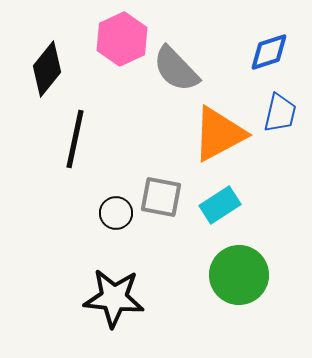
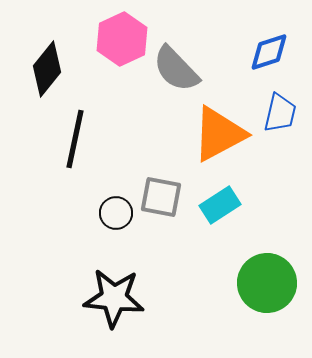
green circle: moved 28 px right, 8 px down
